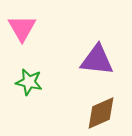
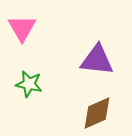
green star: moved 2 px down
brown diamond: moved 4 px left
